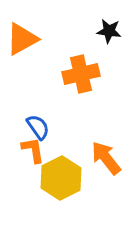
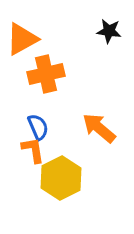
orange cross: moved 35 px left
blue semicircle: rotated 12 degrees clockwise
orange arrow: moved 7 px left, 30 px up; rotated 12 degrees counterclockwise
